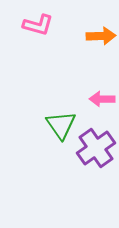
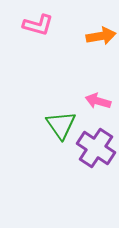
orange arrow: rotated 8 degrees counterclockwise
pink arrow: moved 4 px left, 2 px down; rotated 15 degrees clockwise
purple cross: rotated 21 degrees counterclockwise
